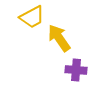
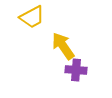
yellow arrow: moved 4 px right, 8 px down
